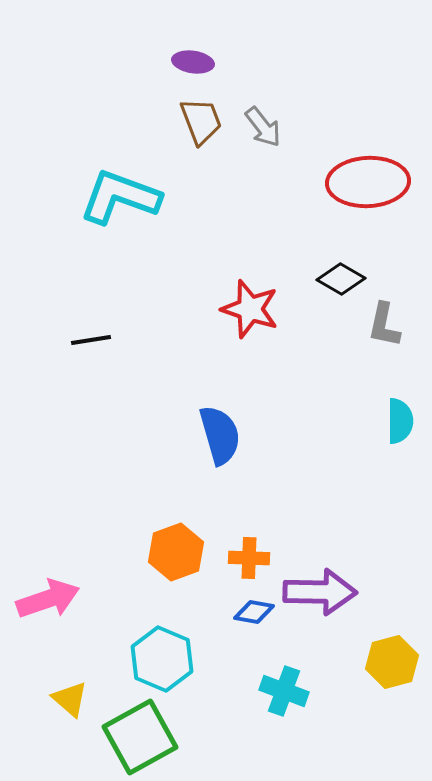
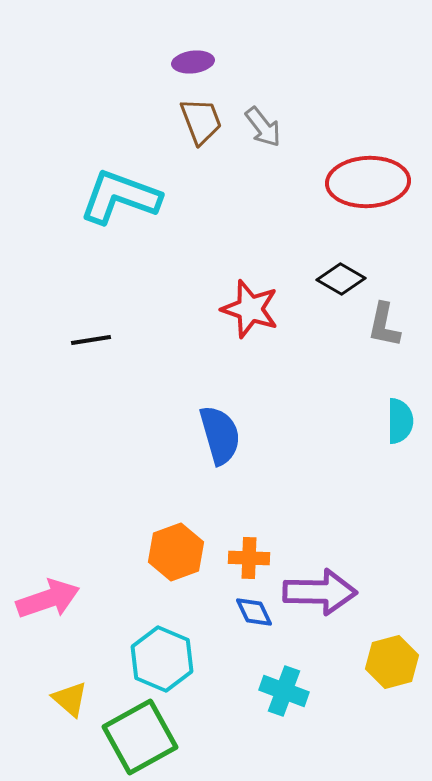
purple ellipse: rotated 15 degrees counterclockwise
blue diamond: rotated 54 degrees clockwise
